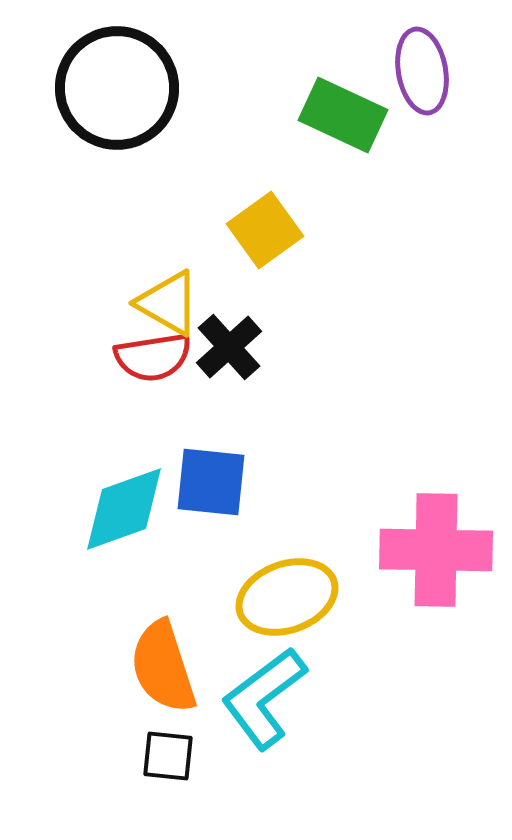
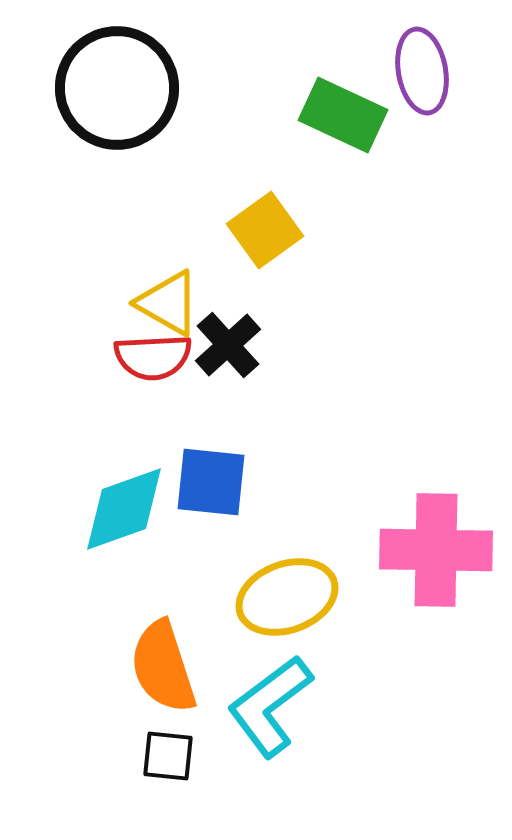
black cross: moved 1 px left, 2 px up
red semicircle: rotated 6 degrees clockwise
cyan L-shape: moved 6 px right, 8 px down
